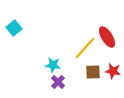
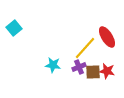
red star: moved 6 px left
purple cross: moved 21 px right, 15 px up; rotated 24 degrees clockwise
